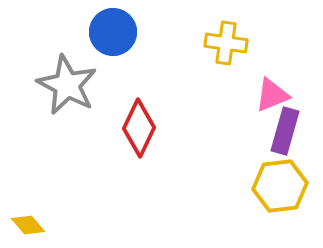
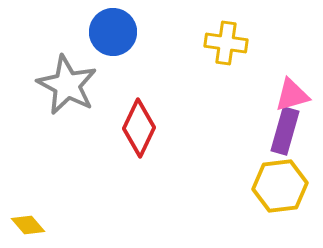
pink triangle: moved 20 px right; rotated 6 degrees clockwise
